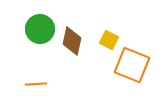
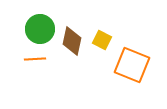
yellow square: moved 7 px left
orange line: moved 1 px left, 25 px up
